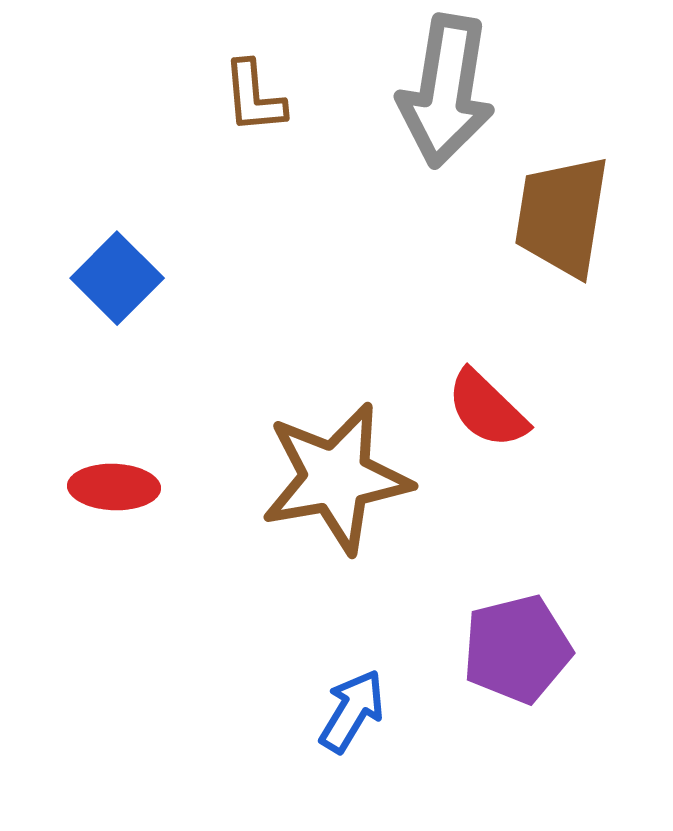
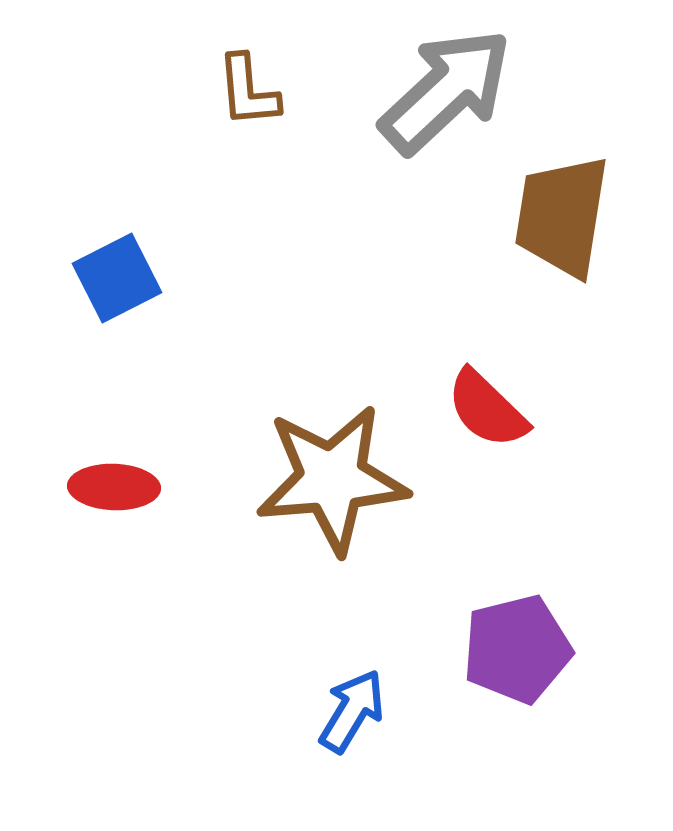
gray arrow: rotated 142 degrees counterclockwise
brown L-shape: moved 6 px left, 6 px up
blue square: rotated 18 degrees clockwise
brown star: moved 4 px left, 1 px down; rotated 5 degrees clockwise
